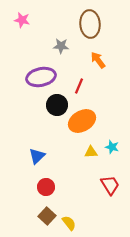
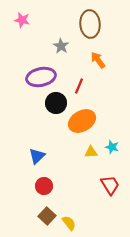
gray star: rotated 28 degrees clockwise
black circle: moved 1 px left, 2 px up
red circle: moved 2 px left, 1 px up
